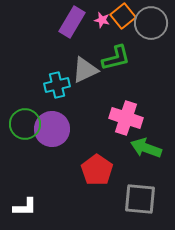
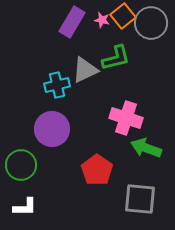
green circle: moved 4 px left, 41 px down
